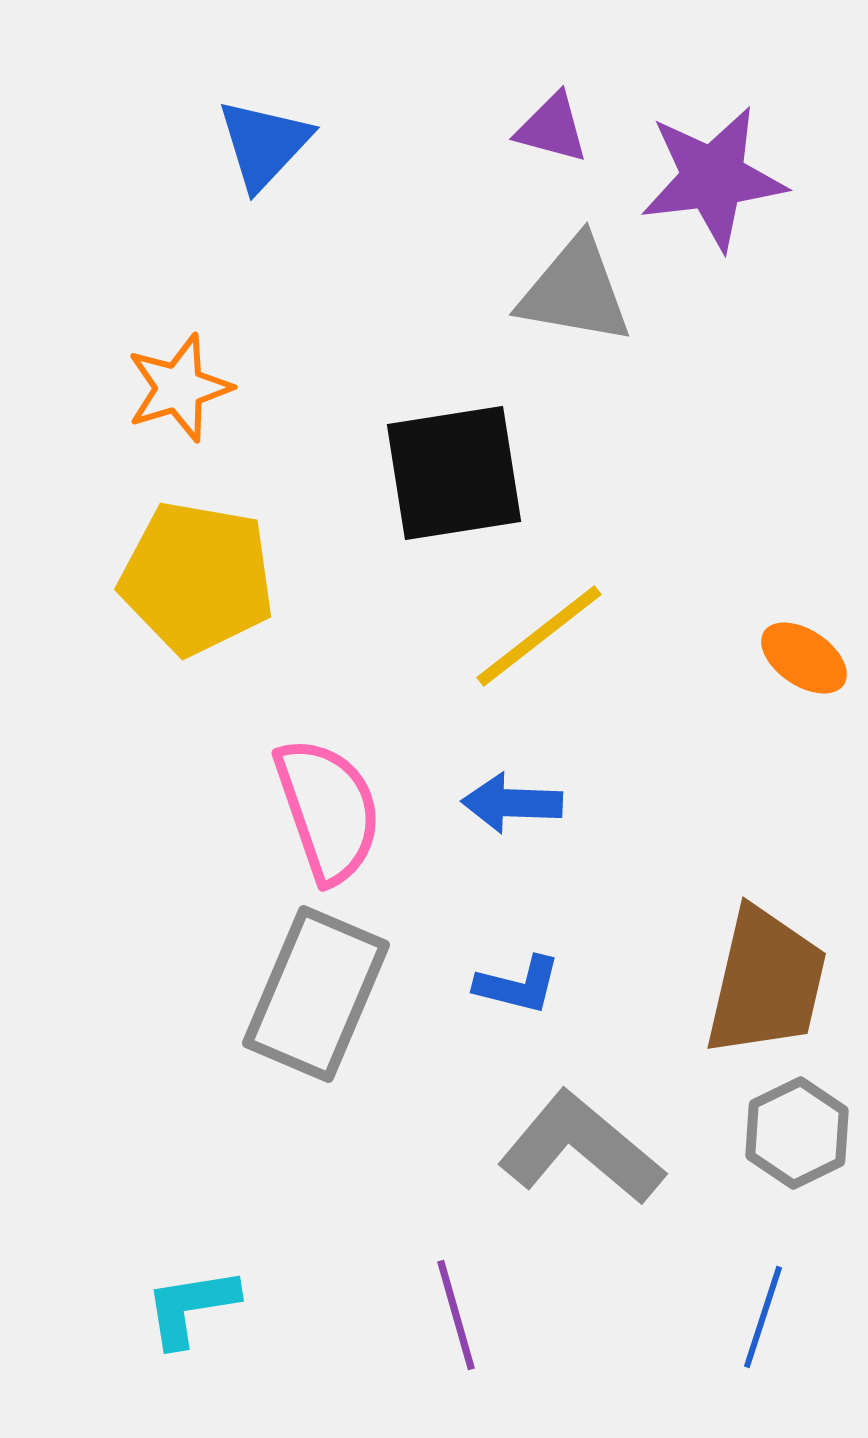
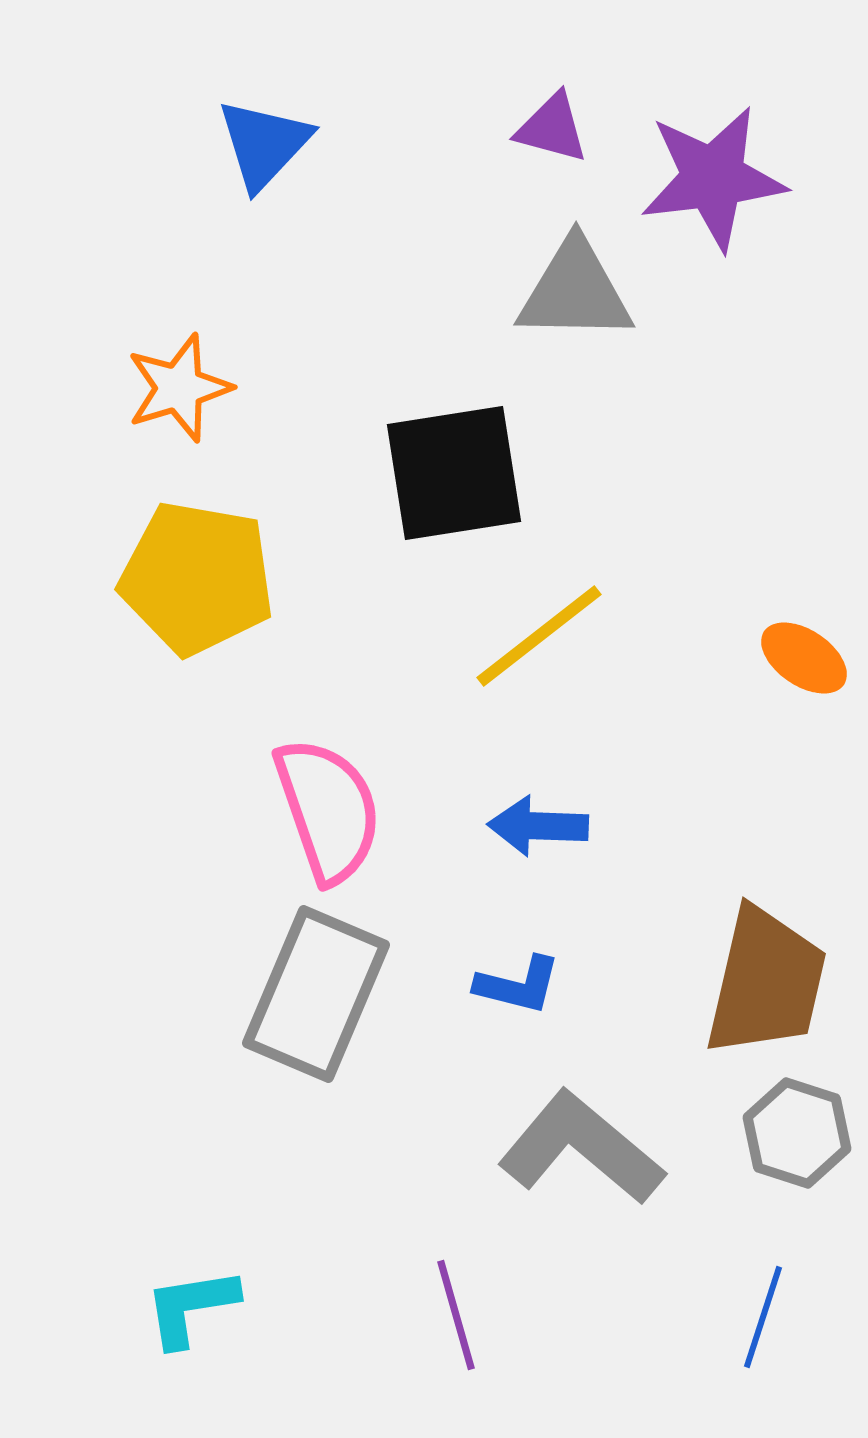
gray triangle: rotated 9 degrees counterclockwise
blue arrow: moved 26 px right, 23 px down
gray hexagon: rotated 16 degrees counterclockwise
